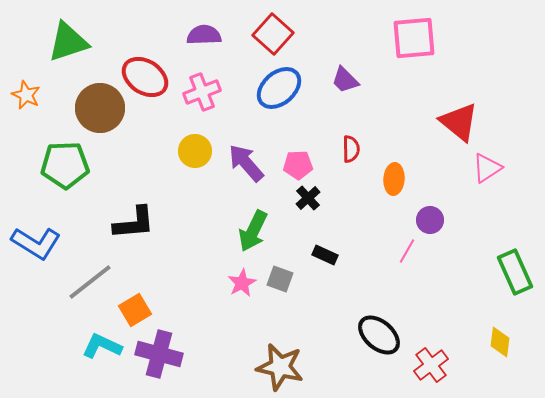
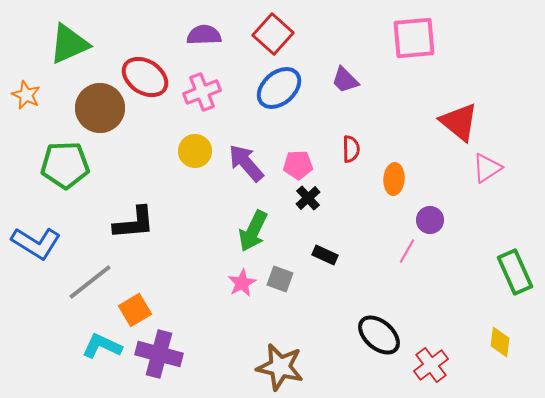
green triangle: moved 1 px right, 2 px down; rotated 6 degrees counterclockwise
